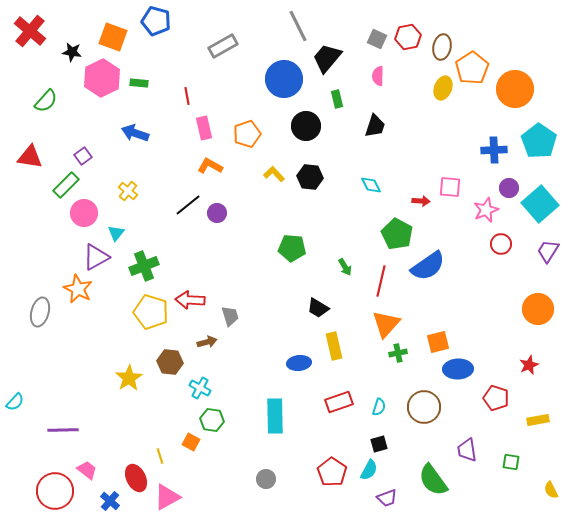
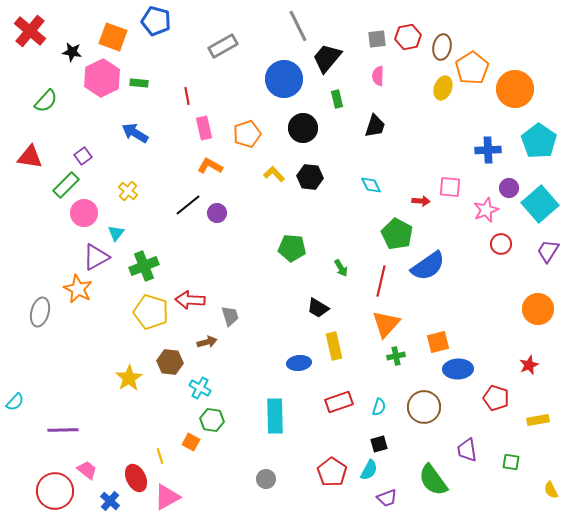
gray square at (377, 39): rotated 30 degrees counterclockwise
black circle at (306, 126): moved 3 px left, 2 px down
blue arrow at (135, 133): rotated 12 degrees clockwise
blue cross at (494, 150): moved 6 px left
green arrow at (345, 267): moved 4 px left, 1 px down
green cross at (398, 353): moved 2 px left, 3 px down
